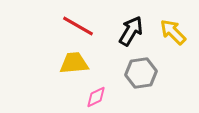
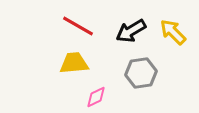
black arrow: rotated 152 degrees counterclockwise
